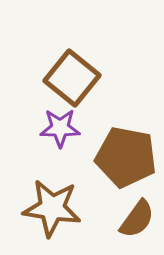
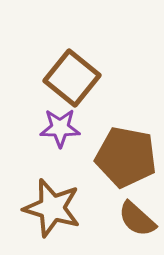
brown star: rotated 8 degrees clockwise
brown semicircle: rotated 96 degrees clockwise
